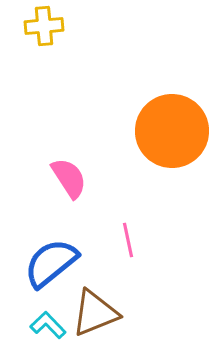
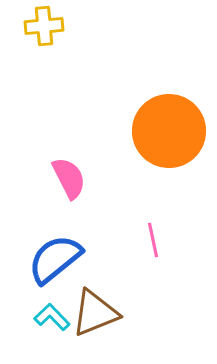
orange circle: moved 3 px left
pink semicircle: rotated 6 degrees clockwise
pink line: moved 25 px right
blue semicircle: moved 4 px right, 4 px up
cyan L-shape: moved 4 px right, 8 px up
